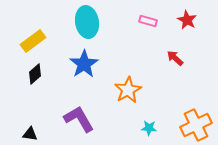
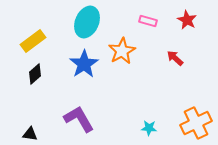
cyan ellipse: rotated 32 degrees clockwise
orange star: moved 6 px left, 39 px up
orange cross: moved 2 px up
